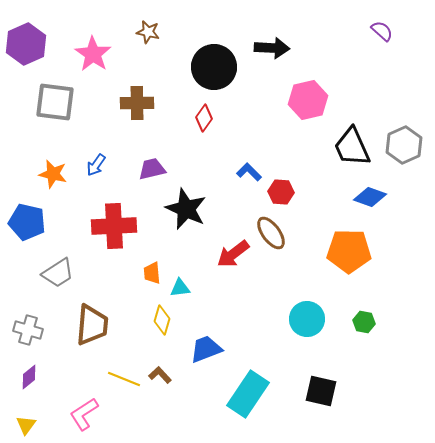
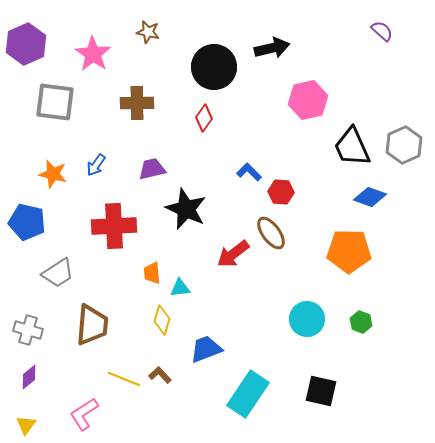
black arrow: rotated 16 degrees counterclockwise
green hexagon: moved 3 px left; rotated 10 degrees clockwise
